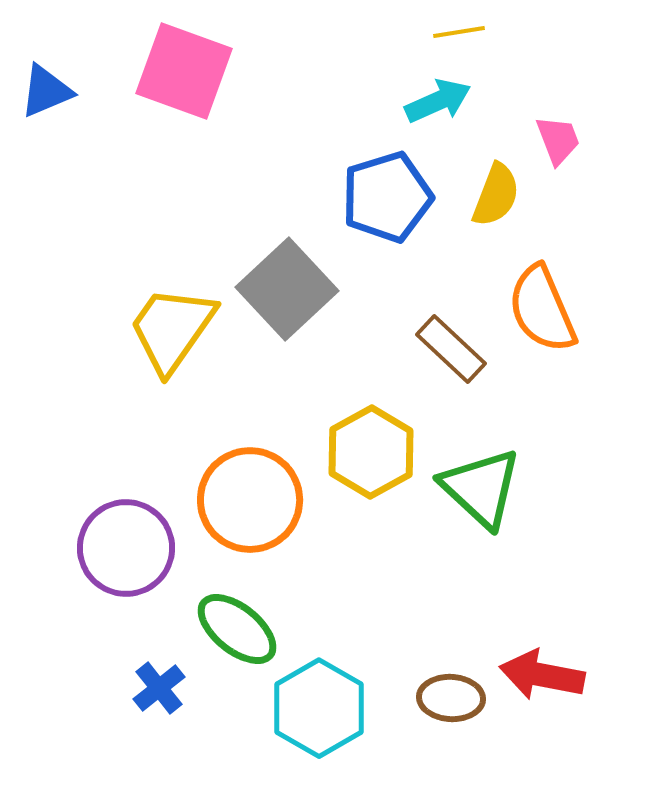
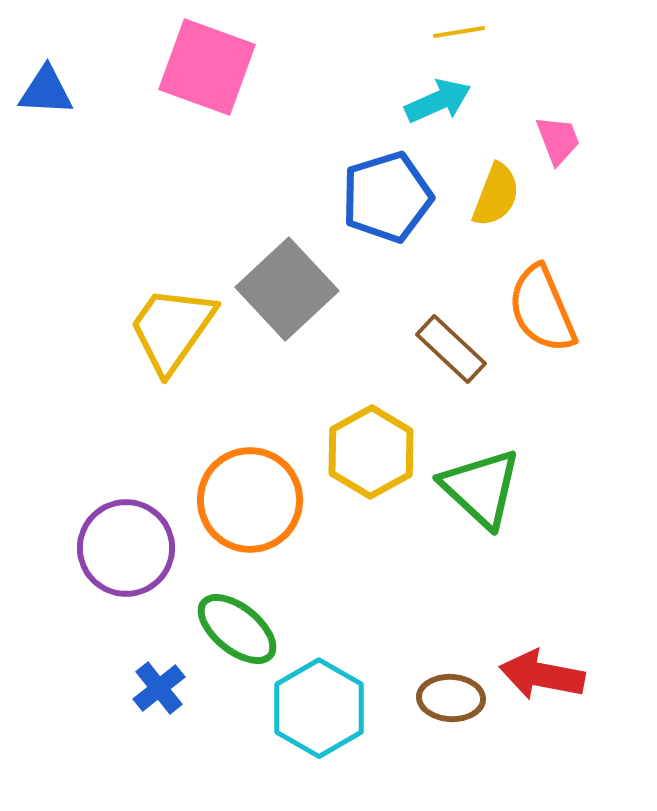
pink square: moved 23 px right, 4 px up
blue triangle: rotated 26 degrees clockwise
